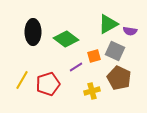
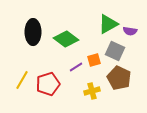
orange square: moved 4 px down
